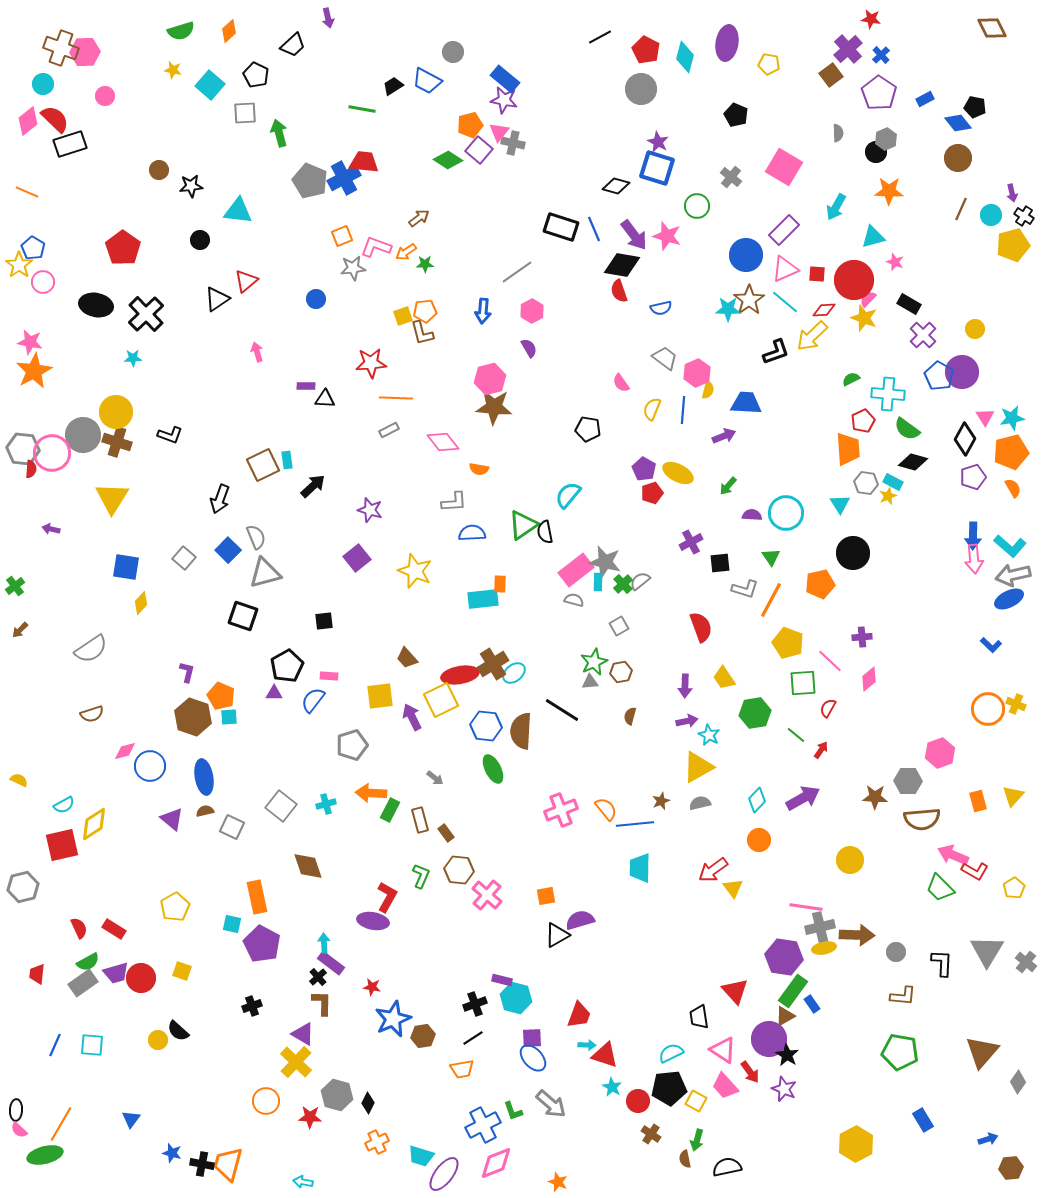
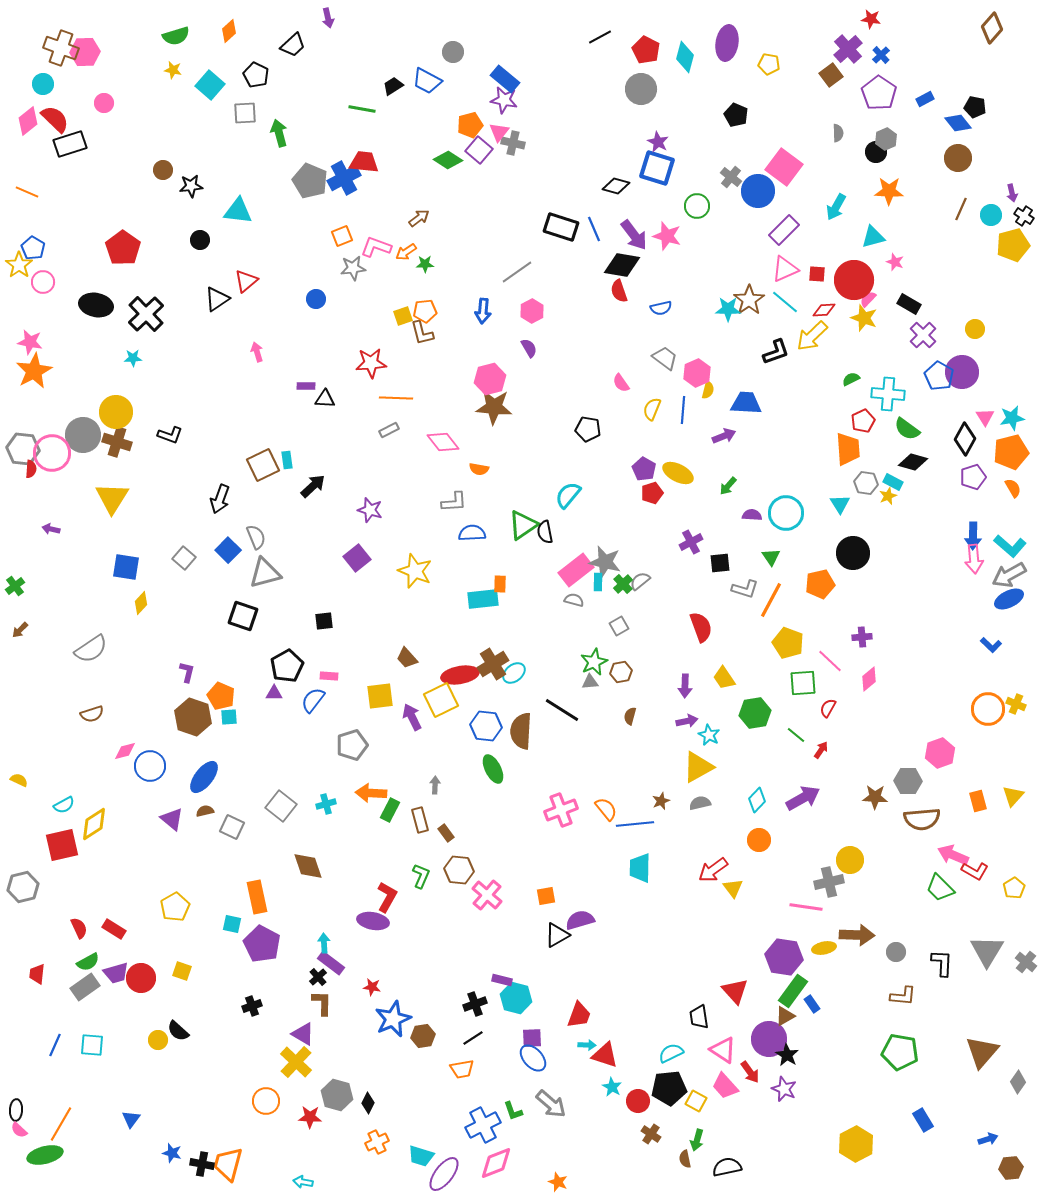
brown diamond at (992, 28): rotated 68 degrees clockwise
green semicircle at (181, 31): moved 5 px left, 5 px down
pink circle at (105, 96): moved 1 px left, 7 px down
pink square at (784, 167): rotated 6 degrees clockwise
brown circle at (159, 170): moved 4 px right
blue circle at (746, 255): moved 12 px right, 64 px up
gray arrow at (1013, 575): moved 4 px left; rotated 16 degrees counterclockwise
blue ellipse at (204, 777): rotated 48 degrees clockwise
gray arrow at (435, 778): moved 7 px down; rotated 126 degrees counterclockwise
gray cross at (820, 927): moved 9 px right, 45 px up
gray rectangle at (83, 983): moved 2 px right, 4 px down
